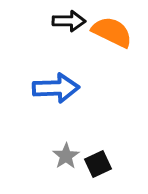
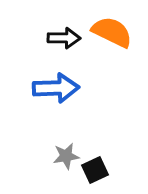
black arrow: moved 5 px left, 17 px down
gray star: rotated 24 degrees clockwise
black square: moved 3 px left, 6 px down
